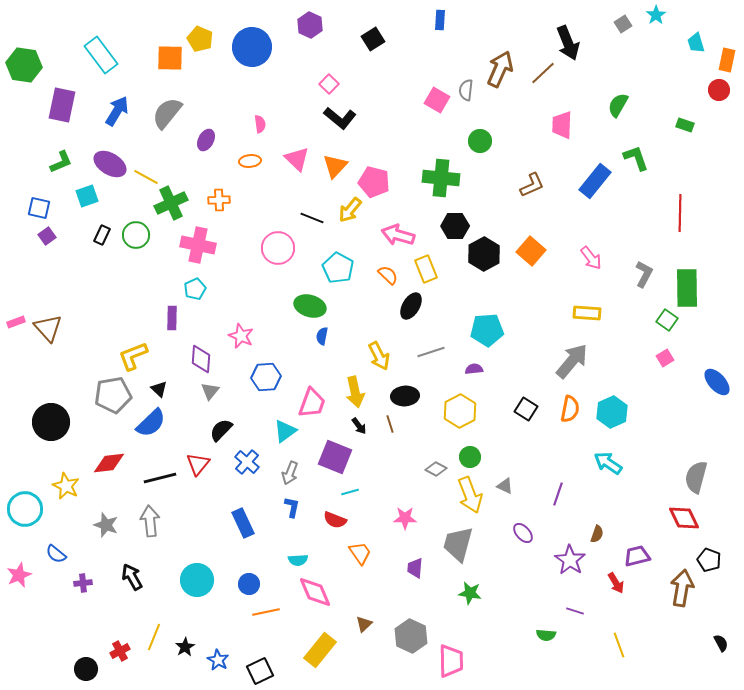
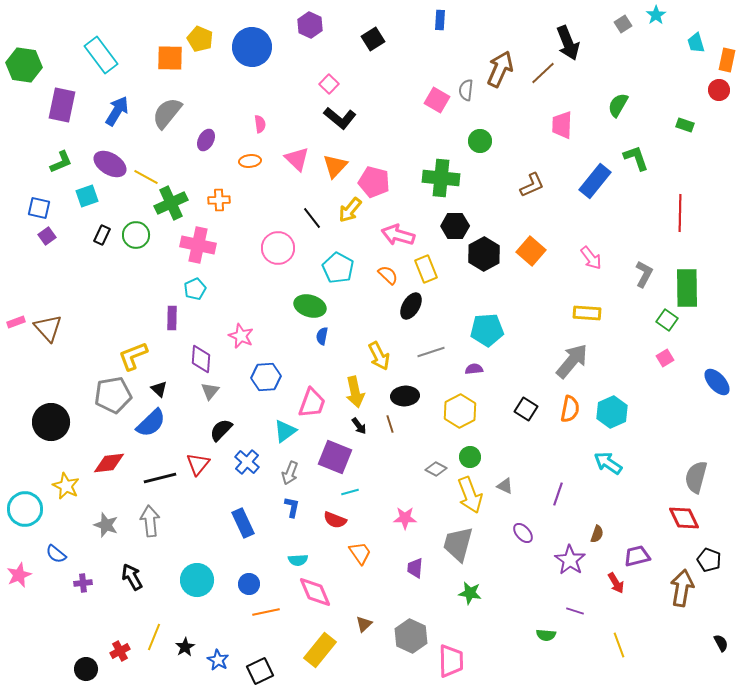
black line at (312, 218): rotated 30 degrees clockwise
